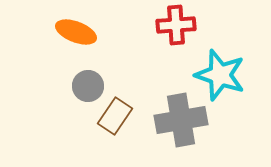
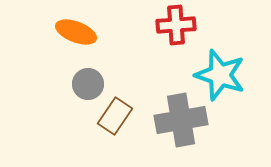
gray circle: moved 2 px up
